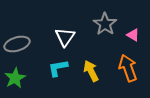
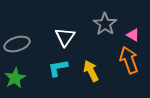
orange arrow: moved 1 px right, 8 px up
